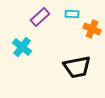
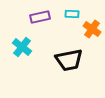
purple rectangle: rotated 30 degrees clockwise
orange cross: rotated 12 degrees clockwise
black trapezoid: moved 8 px left, 7 px up
